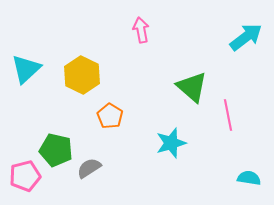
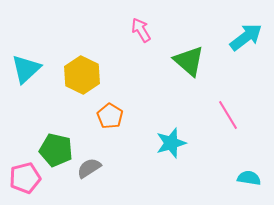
pink arrow: rotated 20 degrees counterclockwise
green triangle: moved 3 px left, 26 px up
pink line: rotated 20 degrees counterclockwise
pink pentagon: moved 2 px down
